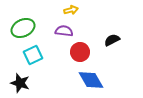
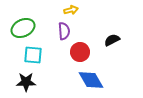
purple semicircle: rotated 78 degrees clockwise
cyan square: rotated 30 degrees clockwise
black star: moved 6 px right, 1 px up; rotated 18 degrees counterclockwise
